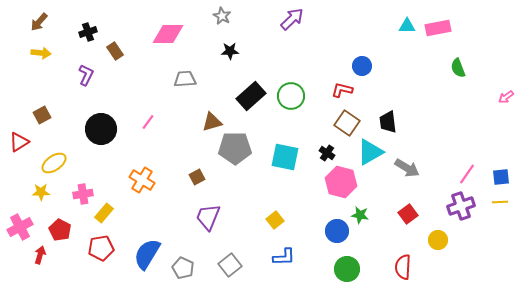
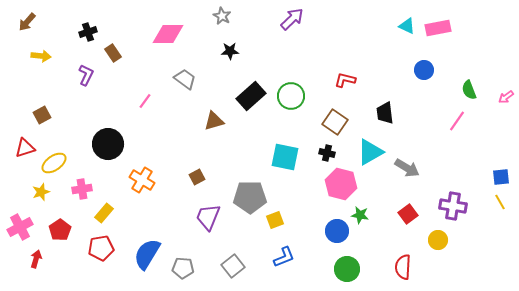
brown arrow at (39, 22): moved 12 px left
cyan triangle at (407, 26): rotated 24 degrees clockwise
brown rectangle at (115, 51): moved 2 px left, 2 px down
yellow arrow at (41, 53): moved 3 px down
blue circle at (362, 66): moved 62 px right, 4 px down
green semicircle at (458, 68): moved 11 px right, 22 px down
gray trapezoid at (185, 79): rotated 40 degrees clockwise
red L-shape at (342, 90): moved 3 px right, 10 px up
pink line at (148, 122): moved 3 px left, 21 px up
brown triangle at (212, 122): moved 2 px right, 1 px up
black trapezoid at (388, 122): moved 3 px left, 9 px up
brown square at (347, 123): moved 12 px left, 1 px up
black circle at (101, 129): moved 7 px right, 15 px down
red triangle at (19, 142): moved 6 px right, 6 px down; rotated 15 degrees clockwise
gray pentagon at (235, 148): moved 15 px right, 49 px down
black cross at (327, 153): rotated 21 degrees counterclockwise
pink line at (467, 174): moved 10 px left, 53 px up
pink hexagon at (341, 182): moved 2 px down
yellow star at (41, 192): rotated 18 degrees counterclockwise
pink cross at (83, 194): moved 1 px left, 5 px up
yellow line at (500, 202): rotated 63 degrees clockwise
purple cross at (461, 206): moved 8 px left; rotated 28 degrees clockwise
yellow square at (275, 220): rotated 18 degrees clockwise
red pentagon at (60, 230): rotated 10 degrees clockwise
red arrow at (40, 255): moved 4 px left, 4 px down
blue L-shape at (284, 257): rotated 20 degrees counterclockwise
gray square at (230, 265): moved 3 px right, 1 px down
gray pentagon at (183, 268): rotated 20 degrees counterclockwise
